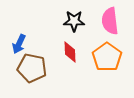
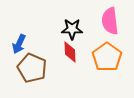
black star: moved 2 px left, 8 px down
brown pentagon: rotated 12 degrees clockwise
